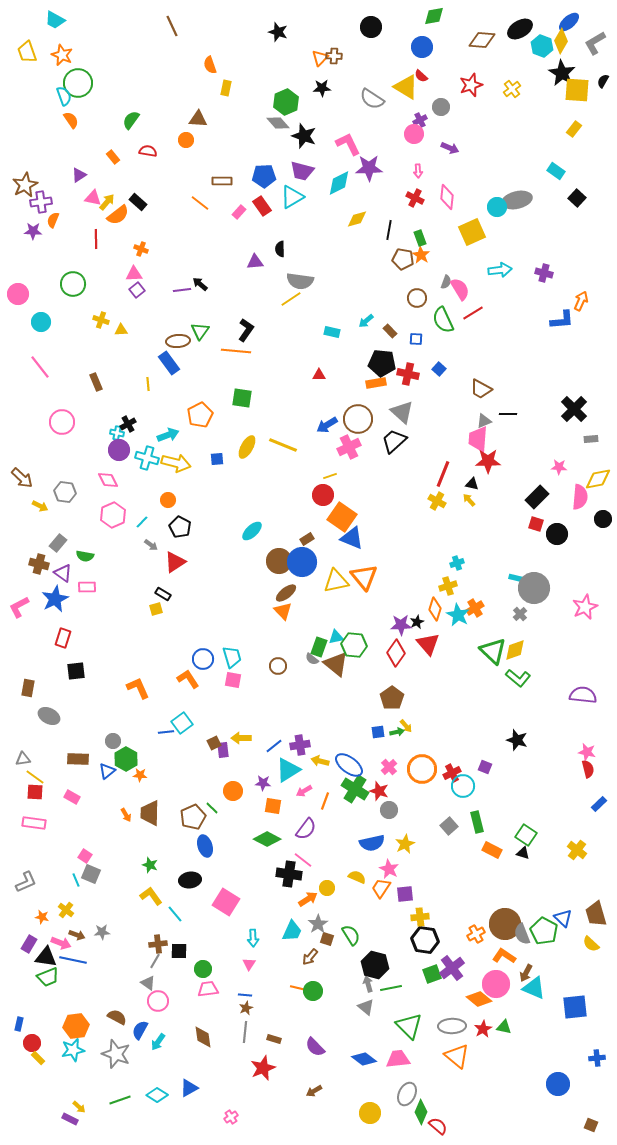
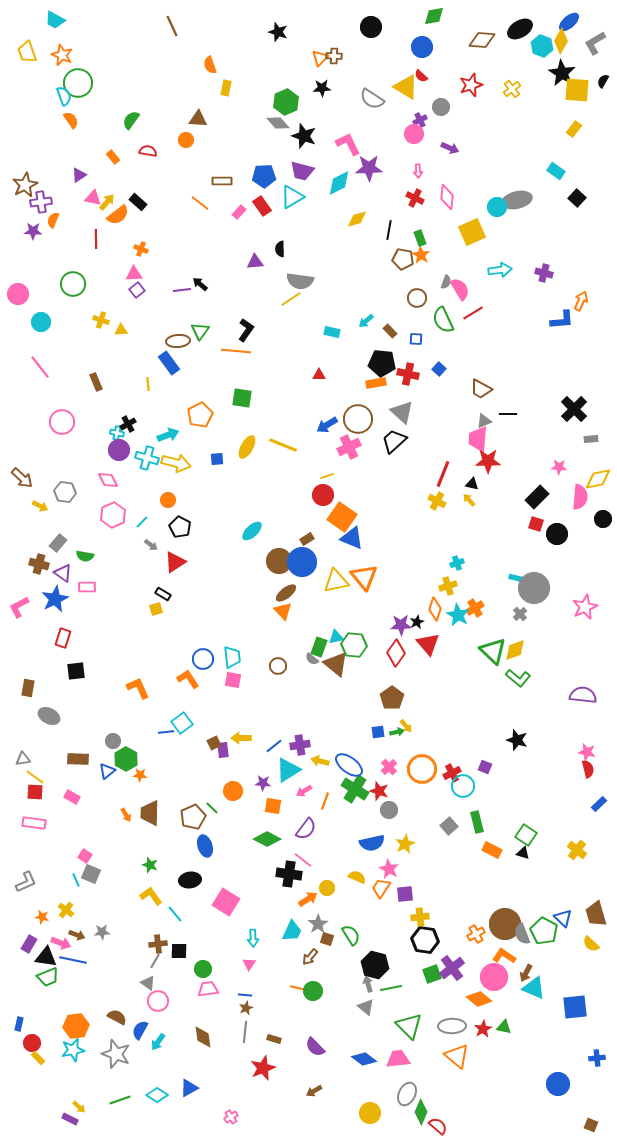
yellow line at (330, 476): moved 3 px left
cyan trapezoid at (232, 657): rotated 10 degrees clockwise
pink circle at (496, 984): moved 2 px left, 7 px up
